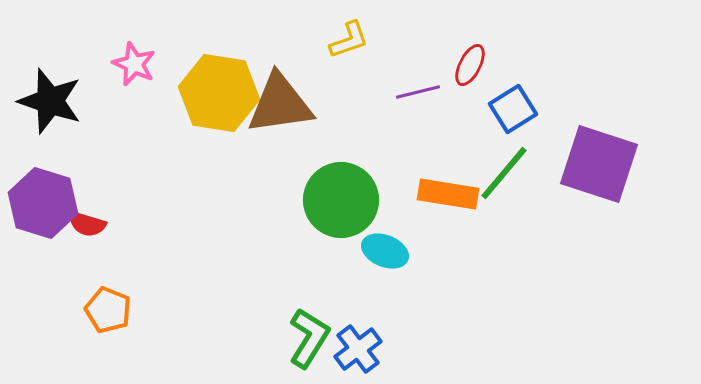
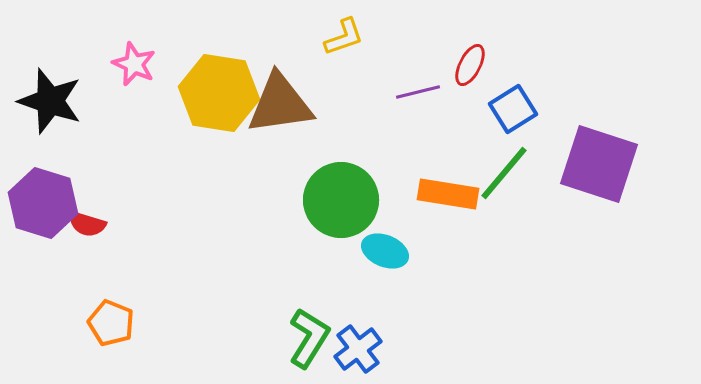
yellow L-shape: moved 5 px left, 3 px up
orange pentagon: moved 3 px right, 13 px down
